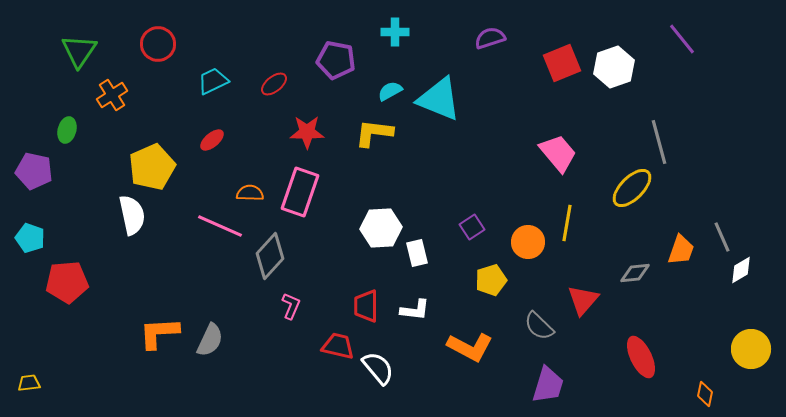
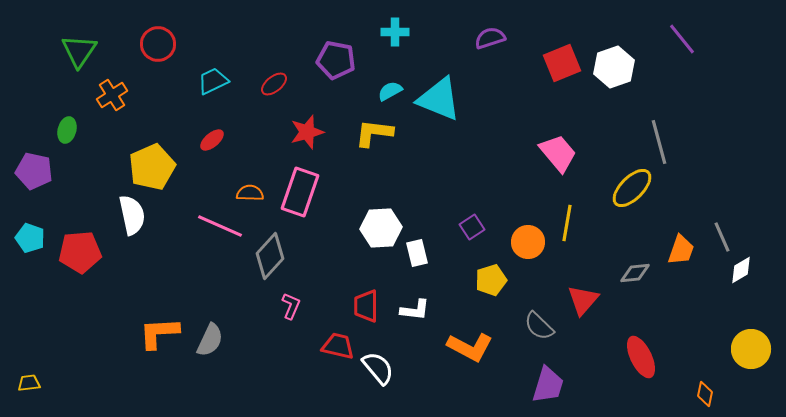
red star at (307, 132): rotated 16 degrees counterclockwise
red pentagon at (67, 282): moved 13 px right, 30 px up
